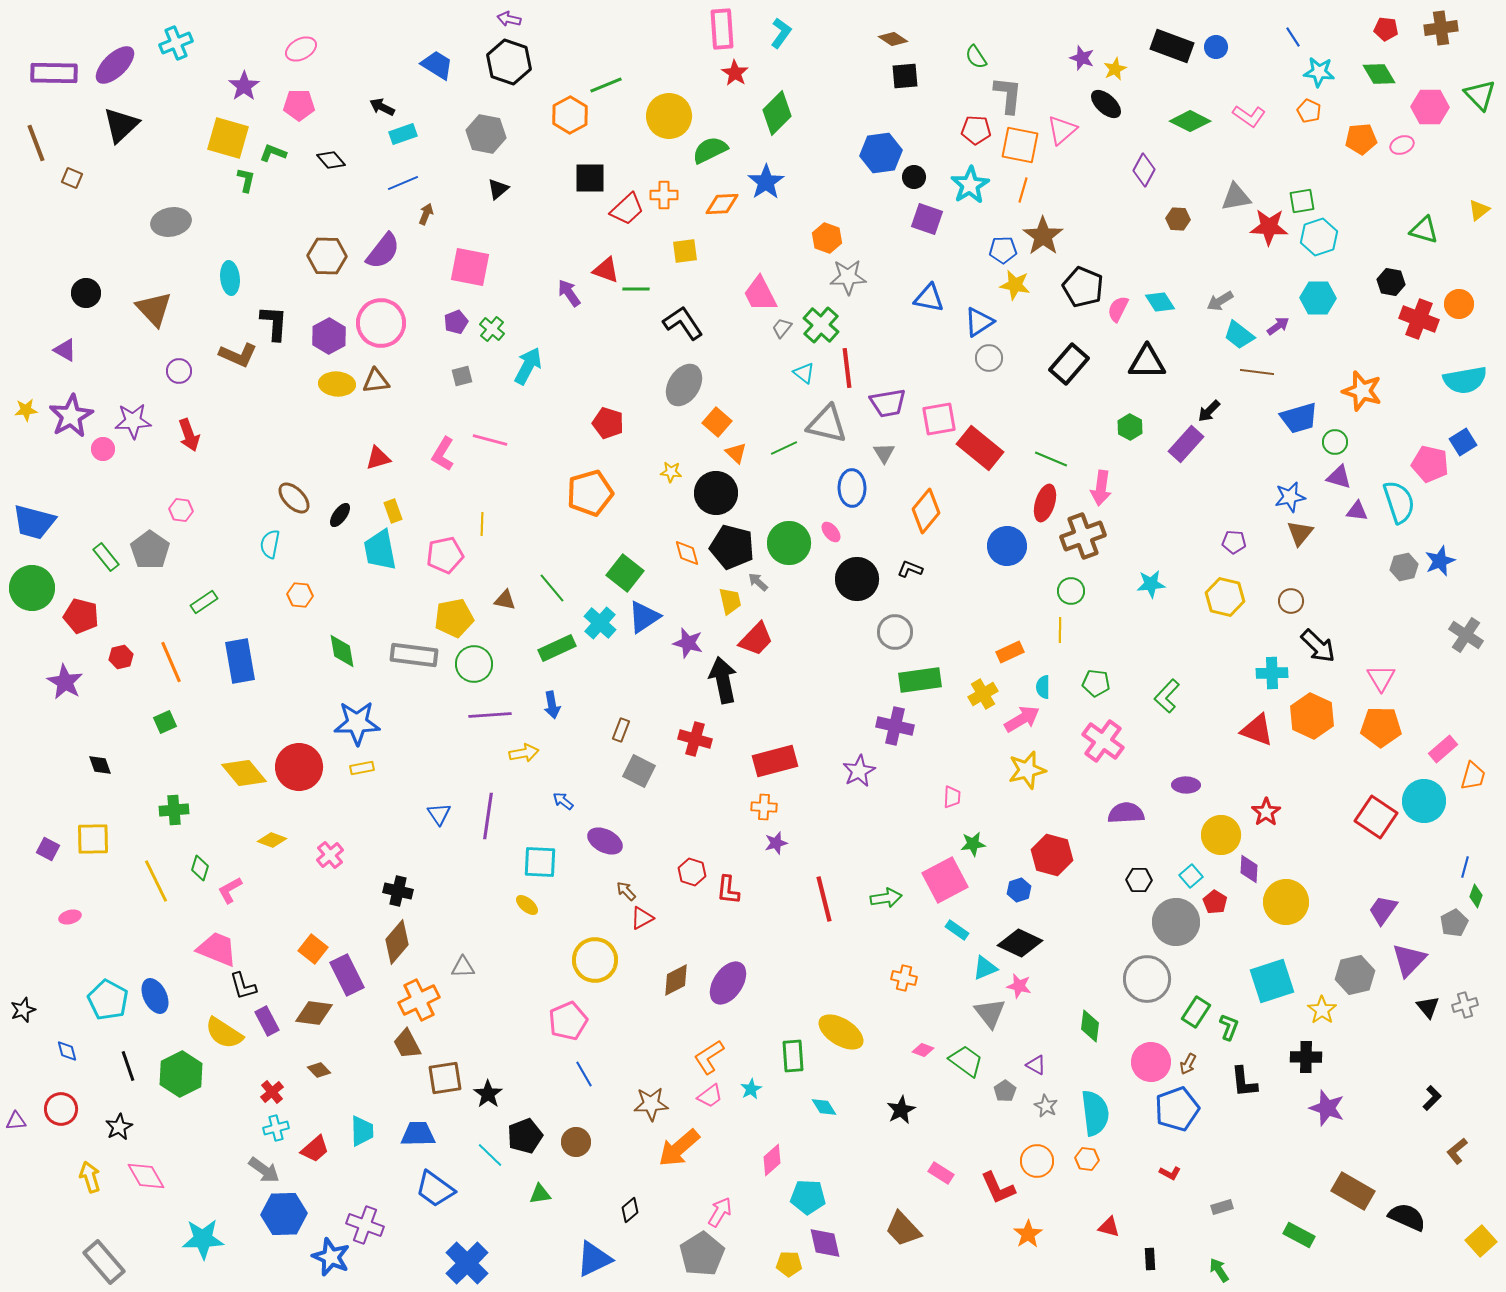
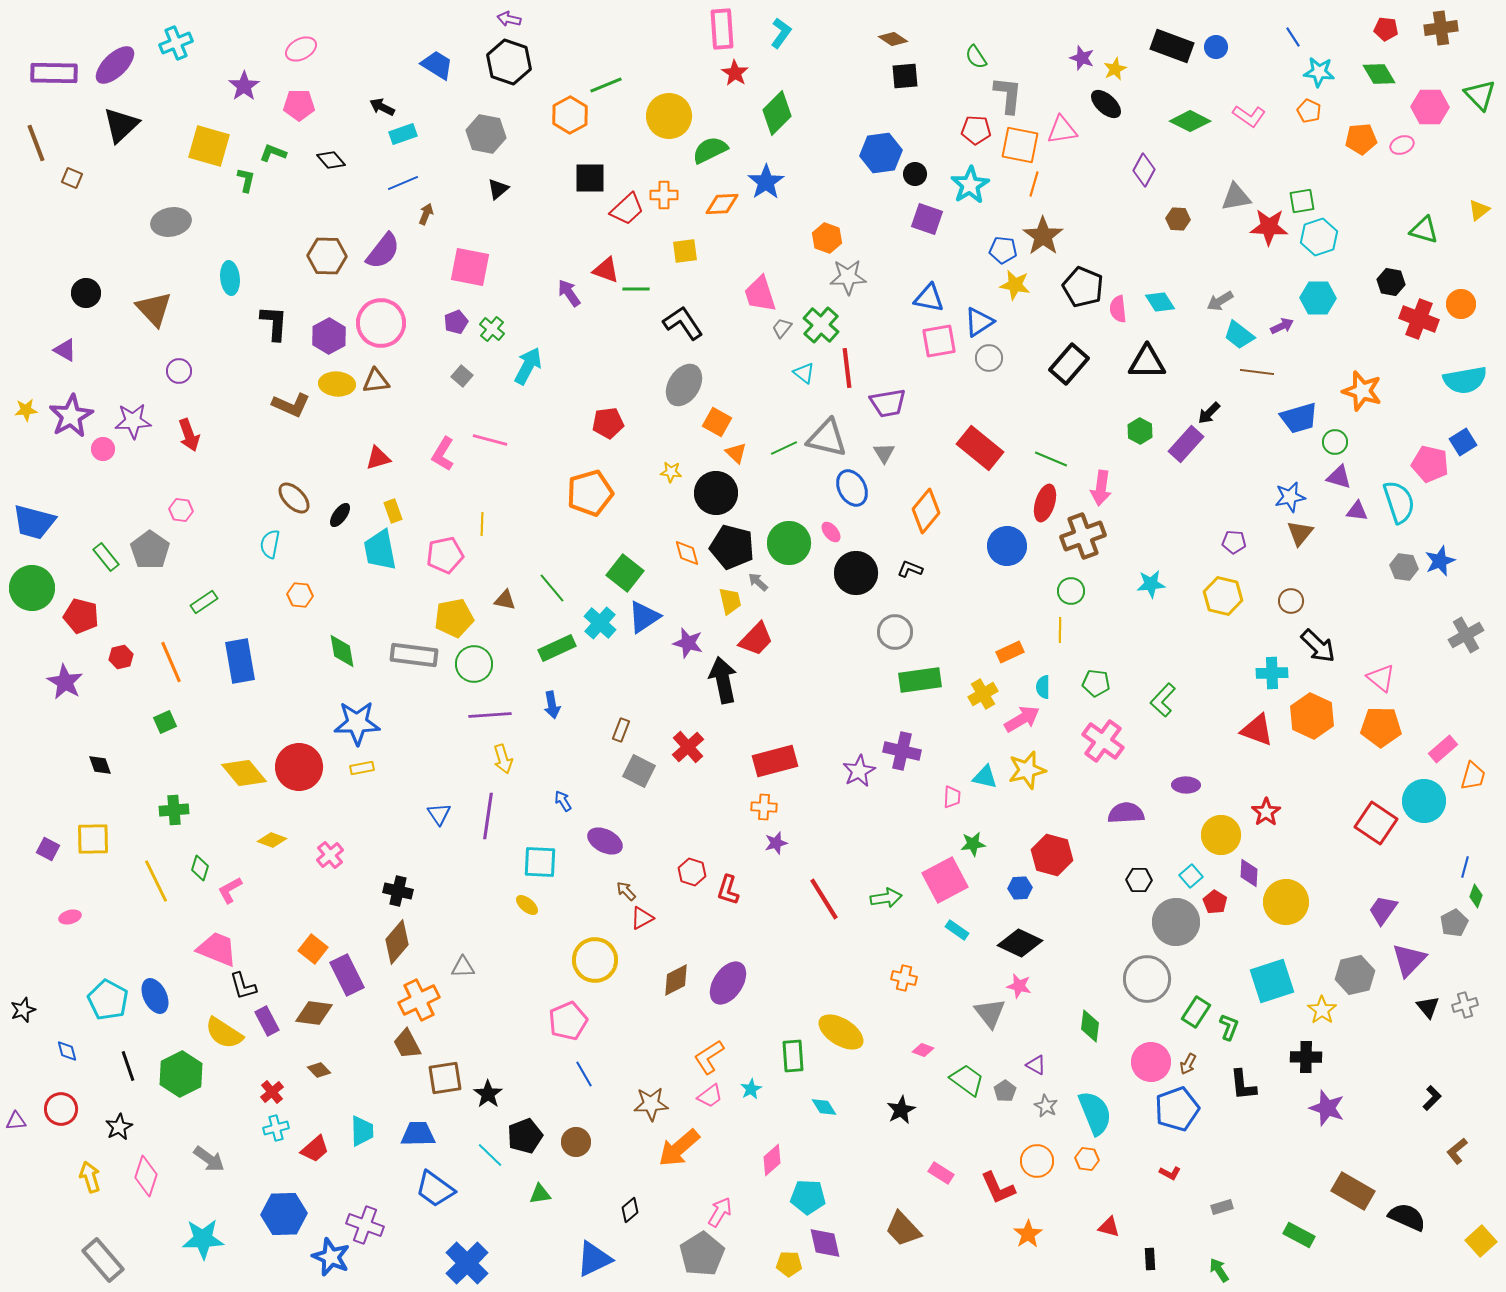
pink triangle at (1062, 130): rotated 32 degrees clockwise
yellow square at (228, 138): moved 19 px left, 8 px down
black circle at (914, 177): moved 1 px right, 3 px up
orange line at (1023, 190): moved 11 px right, 6 px up
blue pentagon at (1003, 250): rotated 8 degrees clockwise
pink trapezoid at (760, 294): rotated 9 degrees clockwise
orange circle at (1459, 304): moved 2 px right
pink semicircle at (1118, 309): rotated 32 degrees counterclockwise
purple arrow at (1278, 326): moved 4 px right; rotated 10 degrees clockwise
brown L-shape at (238, 355): moved 53 px right, 50 px down
gray square at (462, 376): rotated 35 degrees counterclockwise
black arrow at (1209, 411): moved 2 px down
pink square at (939, 419): moved 78 px up
orange square at (717, 422): rotated 12 degrees counterclockwise
red pentagon at (608, 423): rotated 24 degrees counterclockwise
gray triangle at (827, 424): moved 14 px down
green hexagon at (1130, 427): moved 10 px right, 4 px down
blue ellipse at (852, 488): rotated 27 degrees counterclockwise
gray hexagon at (1404, 567): rotated 20 degrees clockwise
black circle at (857, 579): moved 1 px left, 6 px up
yellow hexagon at (1225, 597): moved 2 px left, 1 px up
gray cross at (1466, 635): rotated 28 degrees clockwise
pink triangle at (1381, 678): rotated 20 degrees counterclockwise
green L-shape at (1167, 696): moved 4 px left, 4 px down
purple cross at (895, 726): moved 7 px right, 25 px down
red cross at (695, 739): moved 7 px left, 8 px down; rotated 32 degrees clockwise
yellow arrow at (524, 753): moved 21 px left, 6 px down; rotated 84 degrees clockwise
blue arrow at (563, 801): rotated 20 degrees clockwise
red square at (1376, 817): moved 6 px down
purple diamond at (1249, 869): moved 4 px down
red L-shape at (728, 890): rotated 12 degrees clockwise
blue hexagon at (1019, 890): moved 1 px right, 2 px up; rotated 15 degrees clockwise
red line at (824, 899): rotated 18 degrees counterclockwise
cyan triangle at (985, 968): moved 191 px up; rotated 36 degrees clockwise
green trapezoid at (966, 1061): moved 1 px right, 19 px down
black L-shape at (1244, 1082): moved 1 px left, 3 px down
cyan semicircle at (1095, 1113): rotated 15 degrees counterclockwise
gray arrow at (264, 1170): moved 55 px left, 11 px up
pink diamond at (146, 1176): rotated 48 degrees clockwise
gray rectangle at (104, 1262): moved 1 px left, 2 px up
